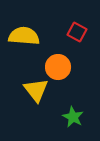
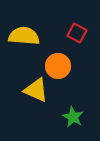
red square: moved 1 px down
orange circle: moved 1 px up
yellow triangle: rotated 28 degrees counterclockwise
